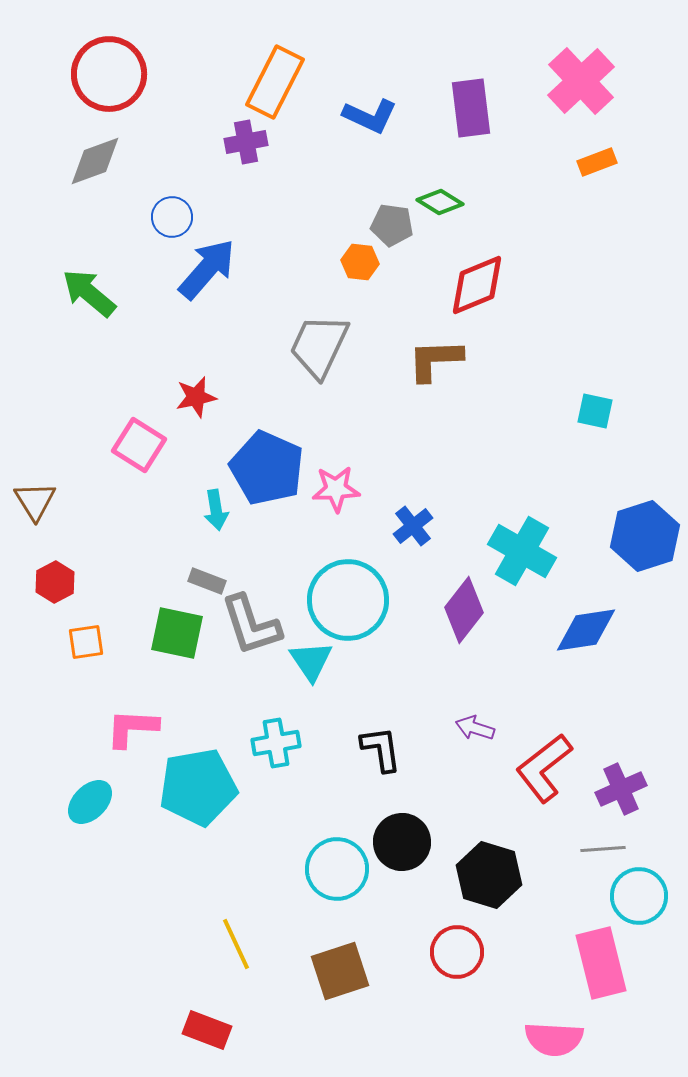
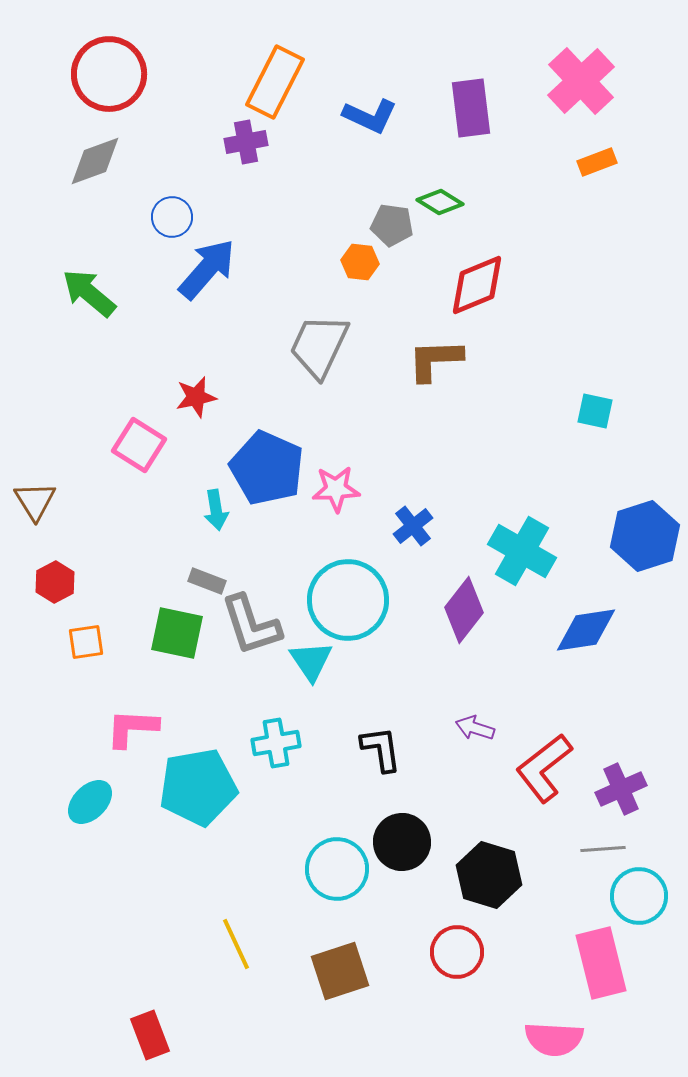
red rectangle at (207, 1030): moved 57 px left, 5 px down; rotated 48 degrees clockwise
